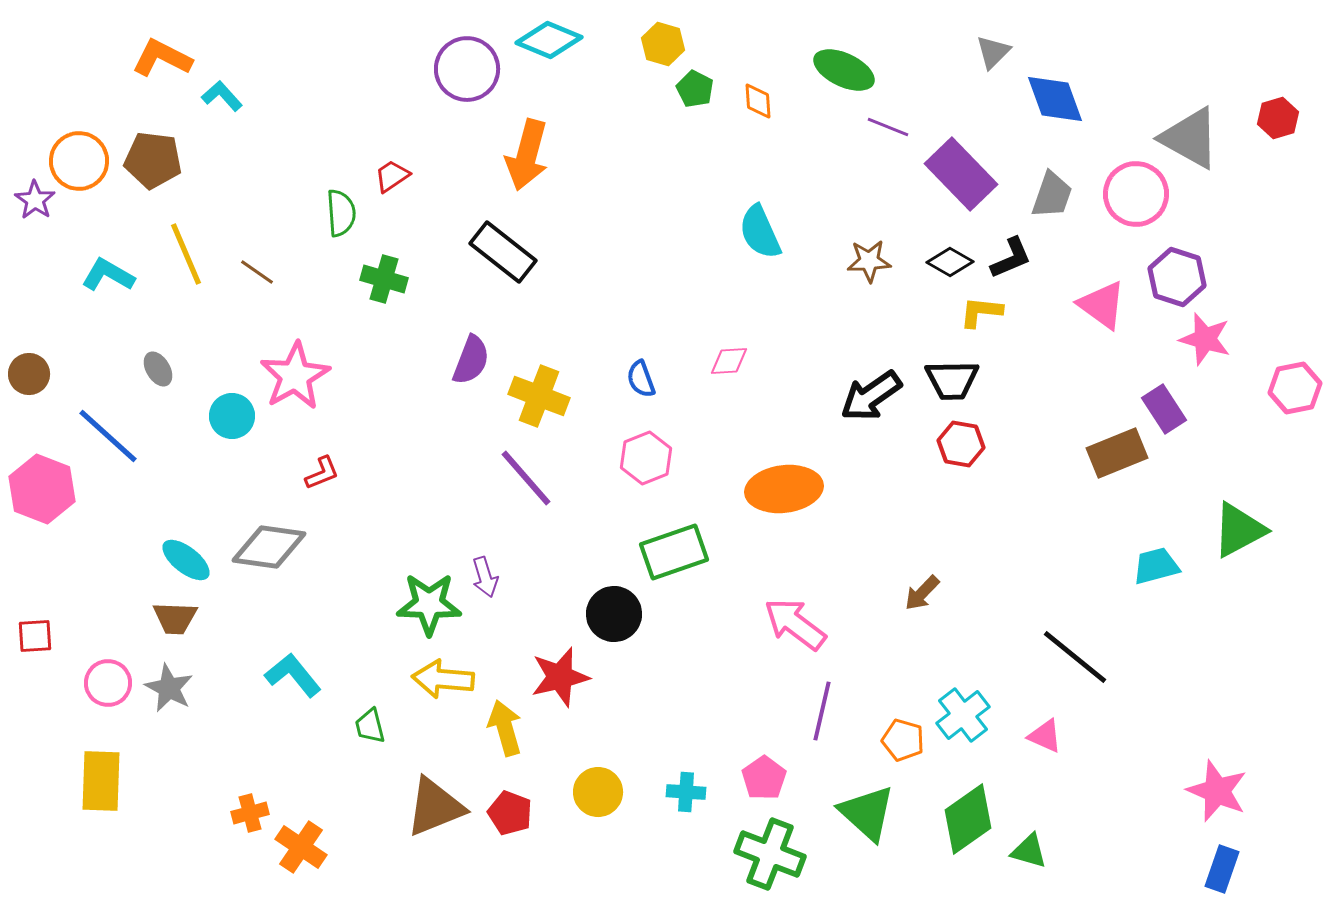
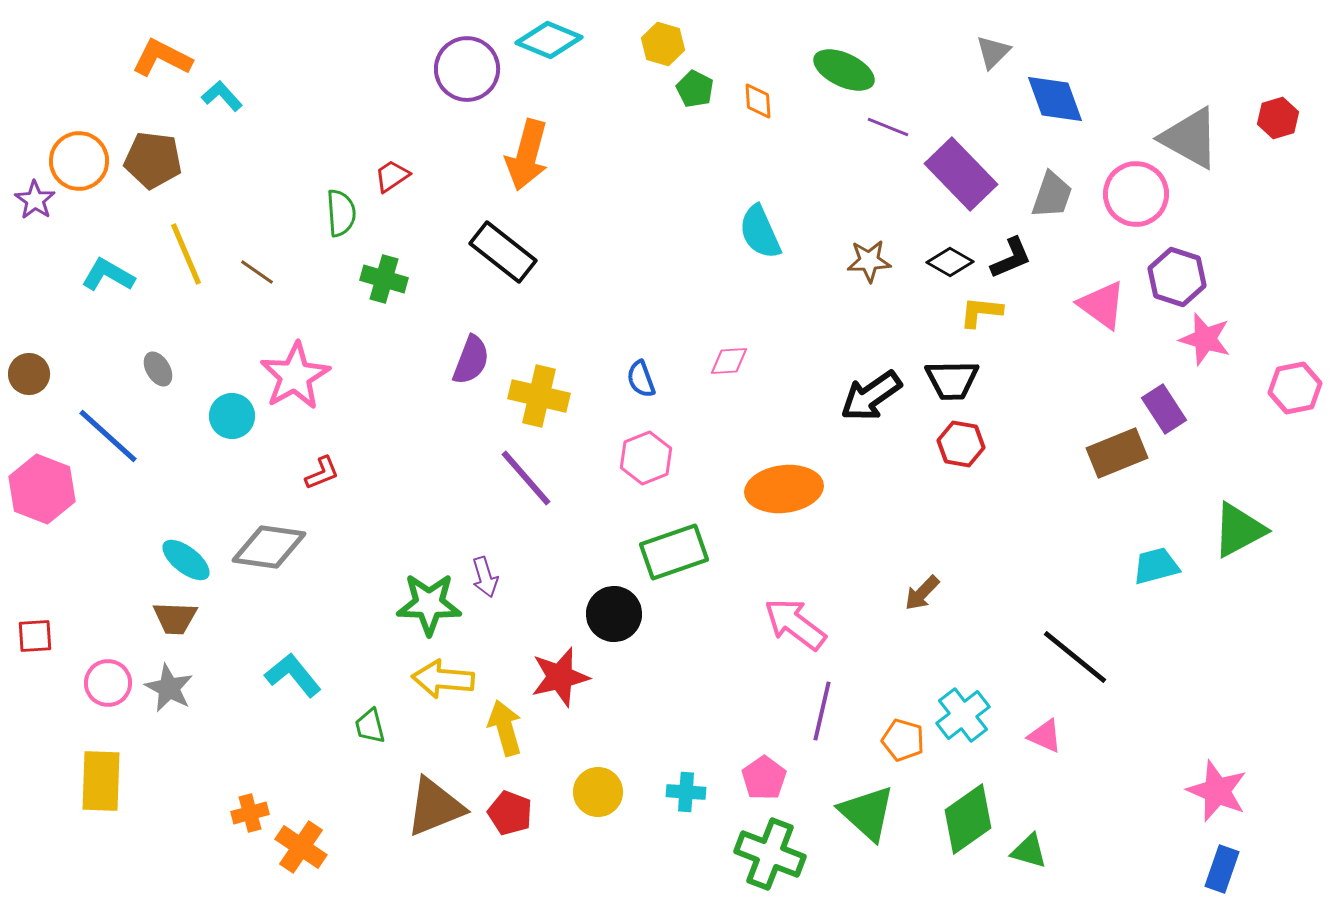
yellow cross at (539, 396): rotated 8 degrees counterclockwise
